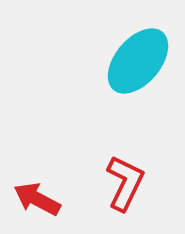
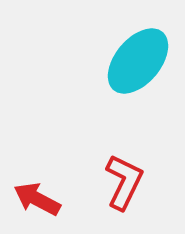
red L-shape: moved 1 px left, 1 px up
